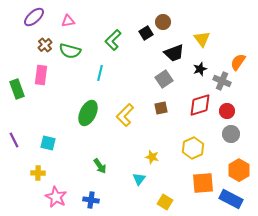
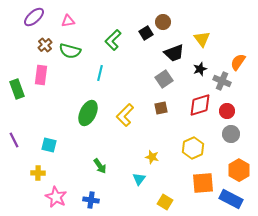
cyan square: moved 1 px right, 2 px down
